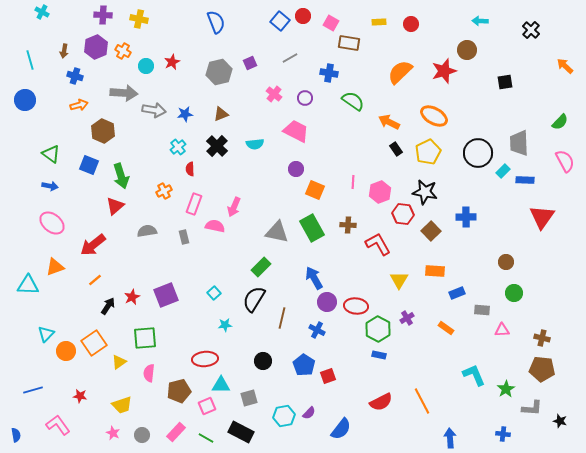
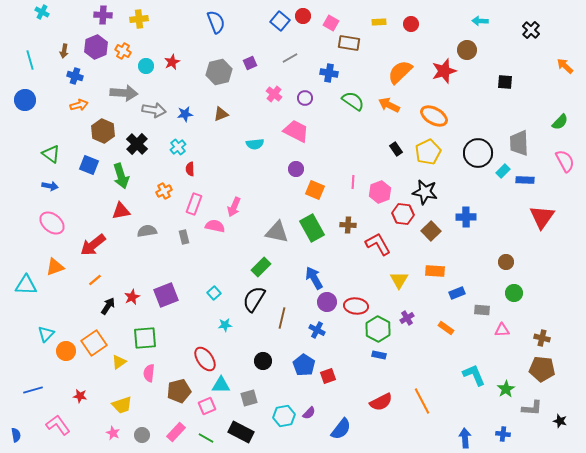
yellow cross at (139, 19): rotated 18 degrees counterclockwise
black square at (505, 82): rotated 14 degrees clockwise
orange arrow at (389, 122): moved 17 px up
black cross at (217, 146): moved 80 px left, 2 px up
red triangle at (115, 206): moved 6 px right, 5 px down; rotated 30 degrees clockwise
cyan triangle at (28, 285): moved 2 px left
red ellipse at (205, 359): rotated 60 degrees clockwise
blue arrow at (450, 438): moved 15 px right
